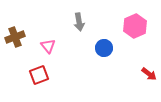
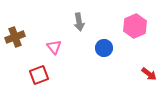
pink triangle: moved 6 px right, 1 px down
